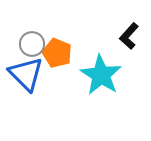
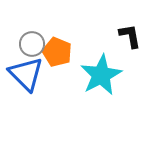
black L-shape: moved 1 px right; rotated 128 degrees clockwise
orange pentagon: moved 1 px up
cyan star: rotated 12 degrees clockwise
